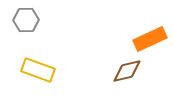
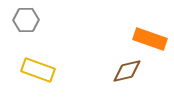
orange rectangle: rotated 44 degrees clockwise
